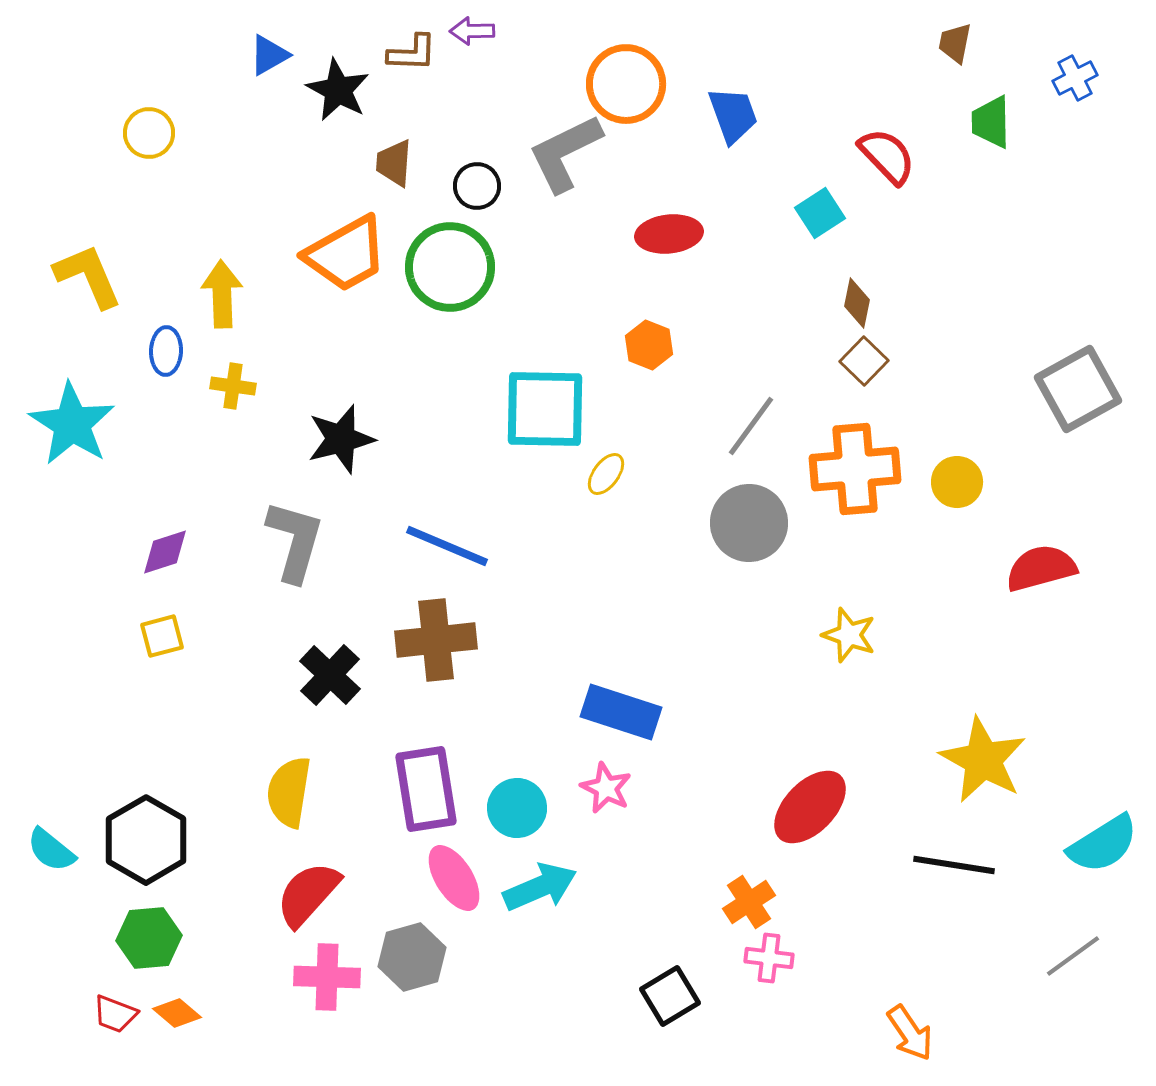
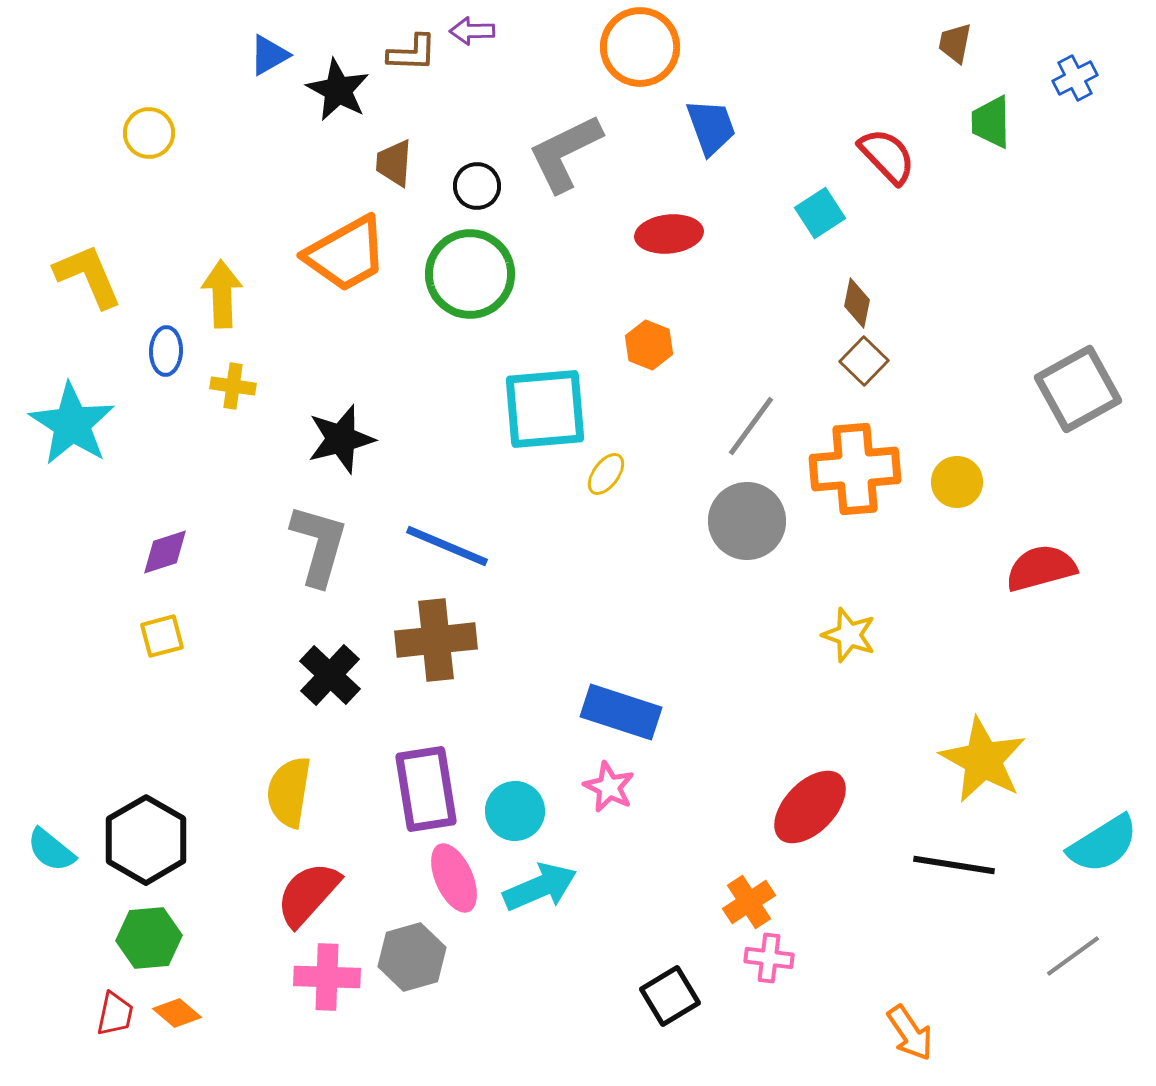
orange circle at (626, 84): moved 14 px right, 37 px up
blue trapezoid at (733, 115): moved 22 px left, 12 px down
green circle at (450, 267): moved 20 px right, 7 px down
cyan square at (545, 409): rotated 6 degrees counterclockwise
gray circle at (749, 523): moved 2 px left, 2 px up
gray L-shape at (295, 541): moved 24 px right, 4 px down
pink star at (606, 788): moved 3 px right, 1 px up
cyan circle at (517, 808): moved 2 px left, 3 px down
pink ellipse at (454, 878): rotated 8 degrees clockwise
red trapezoid at (115, 1014): rotated 99 degrees counterclockwise
